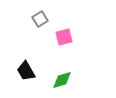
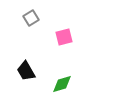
gray square: moved 9 px left, 1 px up
green diamond: moved 4 px down
